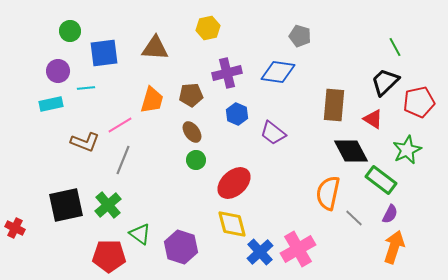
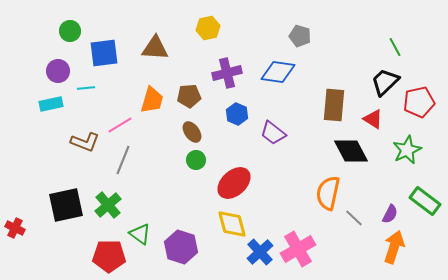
brown pentagon at (191, 95): moved 2 px left, 1 px down
green rectangle at (381, 180): moved 44 px right, 21 px down
